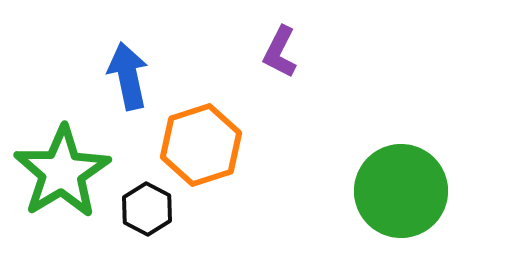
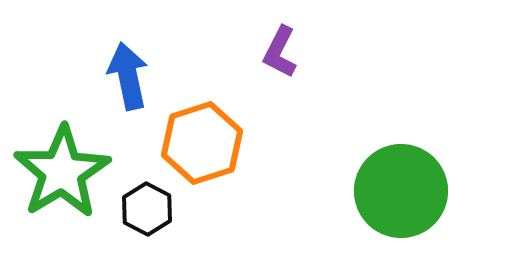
orange hexagon: moved 1 px right, 2 px up
